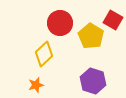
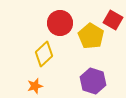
orange star: moved 1 px left, 1 px down
